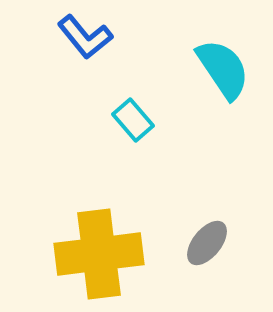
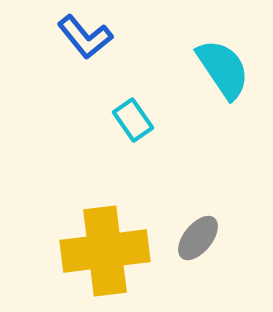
cyan rectangle: rotated 6 degrees clockwise
gray ellipse: moved 9 px left, 5 px up
yellow cross: moved 6 px right, 3 px up
